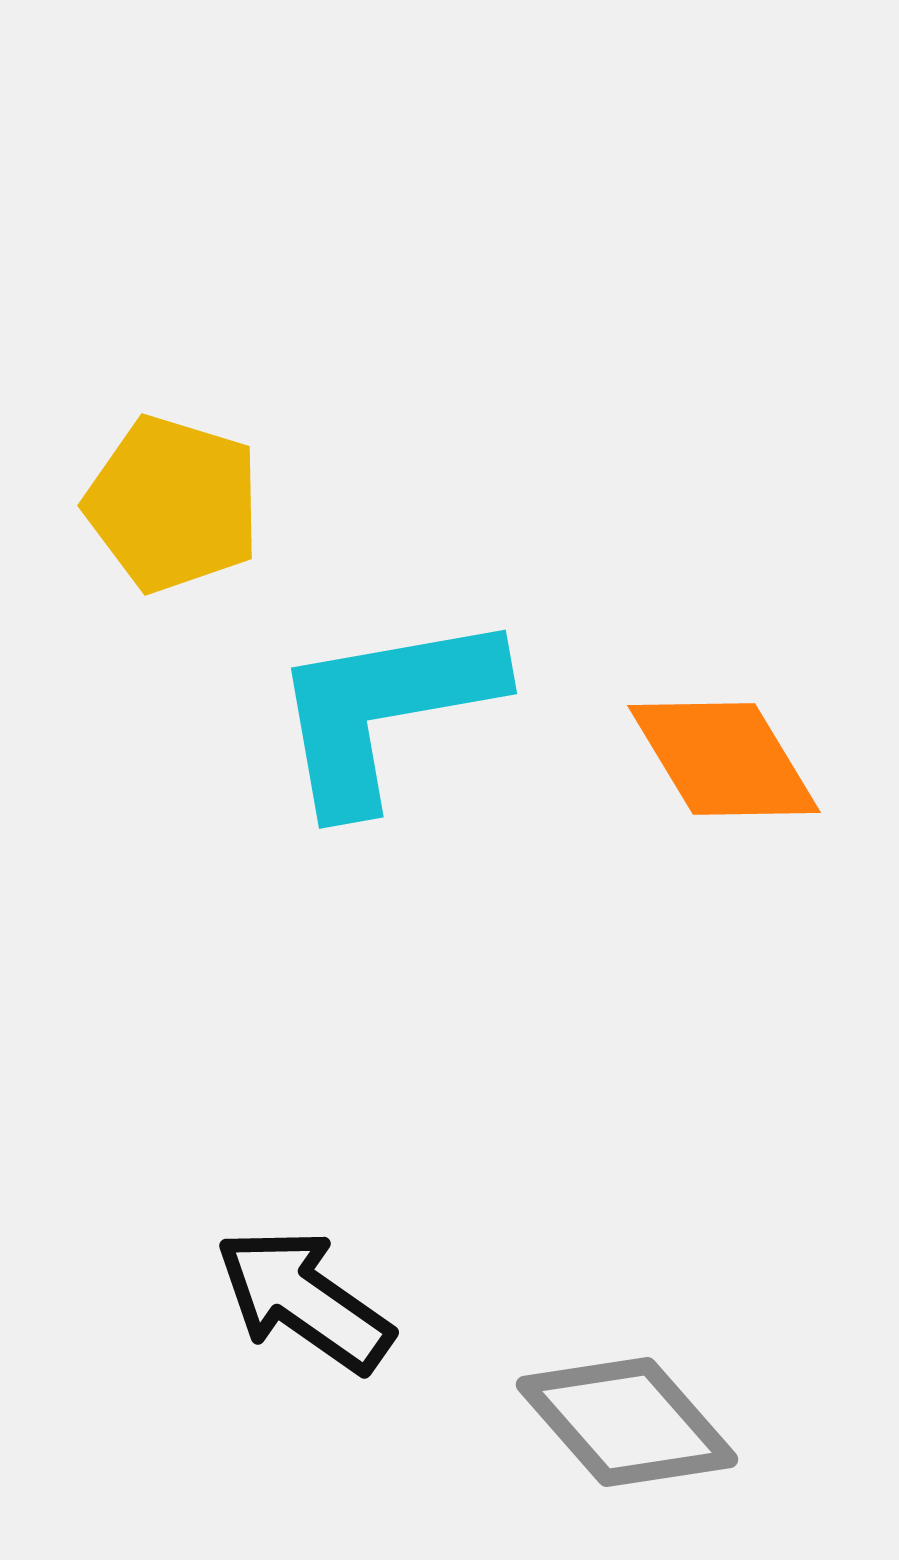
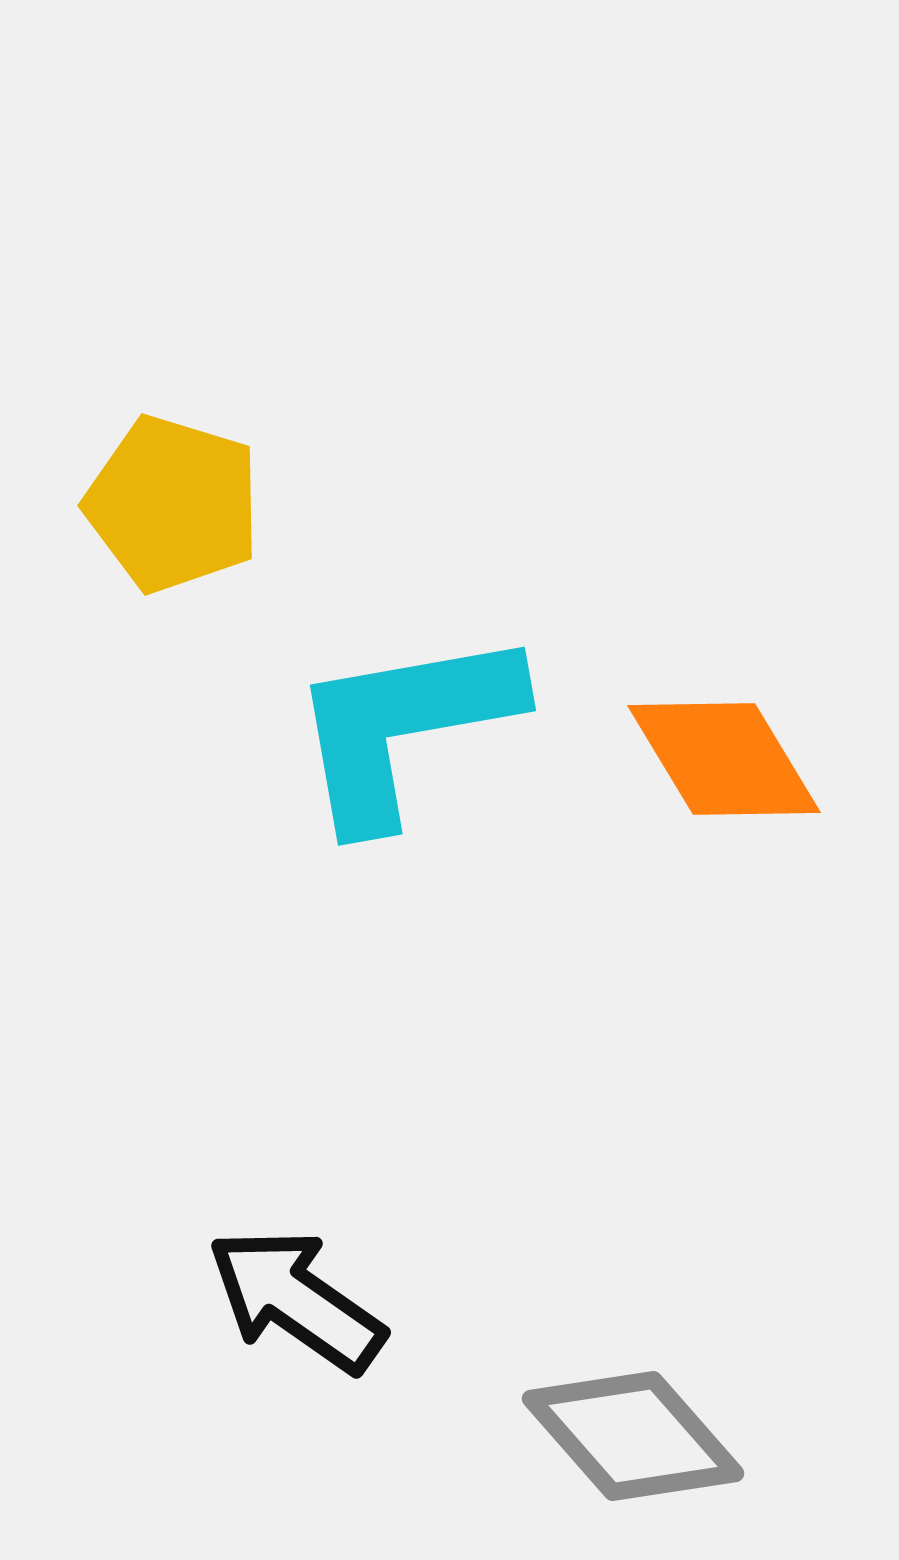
cyan L-shape: moved 19 px right, 17 px down
black arrow: moved 8 px left
gray diamond: moved 6 px right, 14 px down
